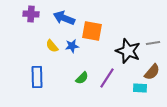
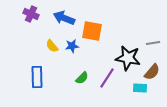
purple cross: rotated 21 degrees clockwise
black star: moved 7 px down; rotated 10 degrees counterclockwise
